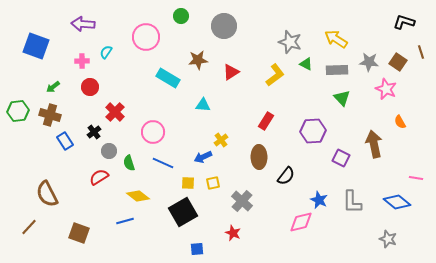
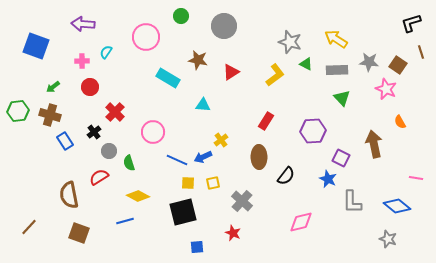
black L-shape at (404, 22): moved 7 px right, 1 px down; rotated 35 degrees counterclockwise
brown star at (198, 60): rotated 18 degrees clockwise
brown square at (398, 62): moved 3 px down
blue line at (163, 163): moved 14 px right, 3 px up
brown semicircle at (47, 194): moved 22 px right, 1 px down; rotated 16 degrees clockwise
yellow diamond at (138, 196): rotated 10 degrees counterclockwise
blue star at (319, 200): moved 9 px right, 21 px up
blue diamond at (397, 202): moved 4 px down
black square at (183, 212): rotated 16 degrees clockwise
blue square at (197, 249): moved 2 px up
